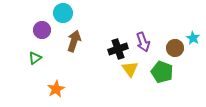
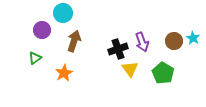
purple arrow: moved 1 px left
brown circle: moved 1 px left, 7 px up
green pentagon: moved 1 px right, 1 px down; rotated 10 degrees clockwise
orange star: moved 8 px right, 16 px up
